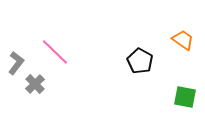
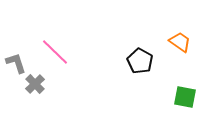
orange trapezoid: moved 3 px left, 2 px down
gray L-shape: rotated 55 degrees counterclockwise
